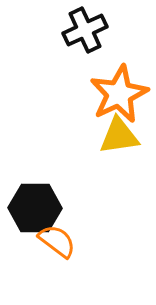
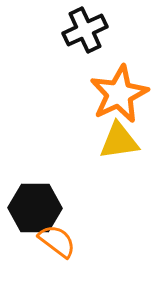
yellow triangle: moved 5 px down
